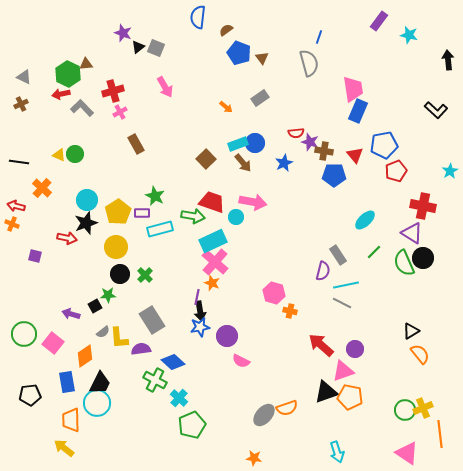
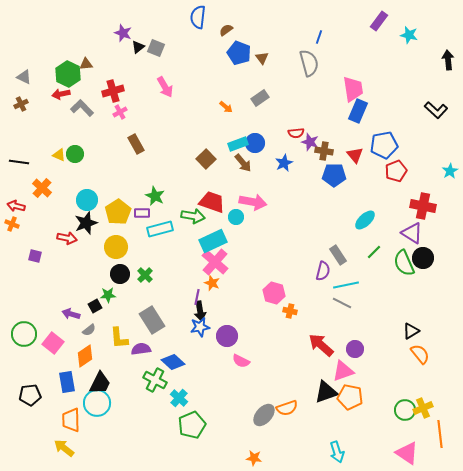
gray semicircle at (103, 332): moved 14 px left, 2 px up
